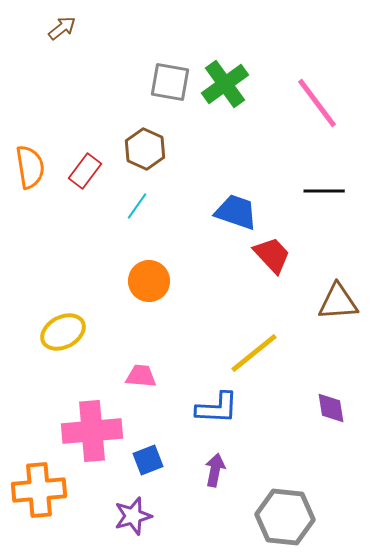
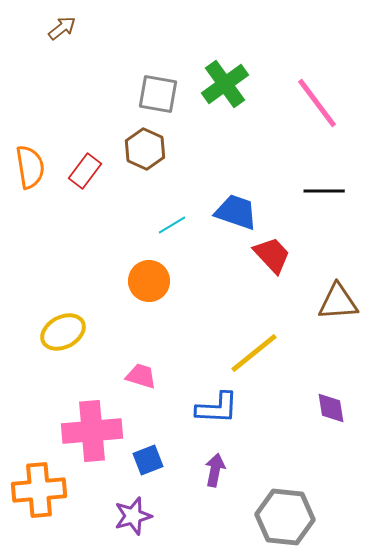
gray square: moved 12 px left, 12 px down
cyan line: moved 35 px right, 19 px down; rotated 24 degrees clockwise
pink trapezoid: rotated 12 degrees clockwise
